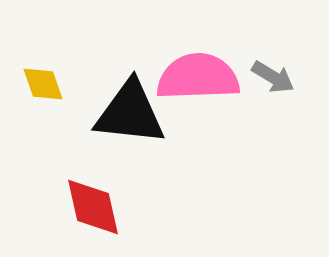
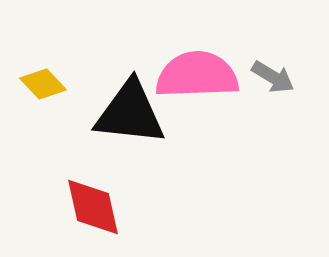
pink semicircle: moved 1 px left, 2 px up
yellow diamond: rotated 24 degrees counterclockwise
